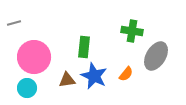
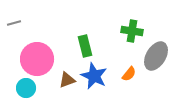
green rectangle: moved 1 px right, 1 px up; rotated 20 degrees counterclockwise
pink circle: moved 3 px right, 2 px down
orange semicircle: moved 3 px right
brown triangle: rotated 12 degrees counterclockwise
cyan circle: moved 1 px left
